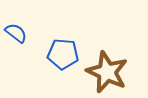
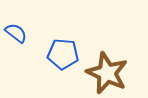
brown star: moved 1 px down
